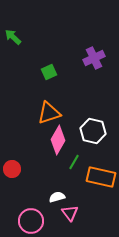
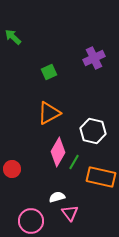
orange triangle: rotated 10 degrees counterclockwise
pink diamond: moved 12 px down
